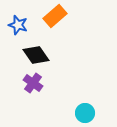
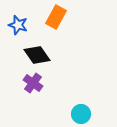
orange rectangle: moved 1 px right, 1 px down; rotated 20 degrees counterclockwise
black diamond: moved 1 px right
cyan circle: moved 4 px left, 1 px down
